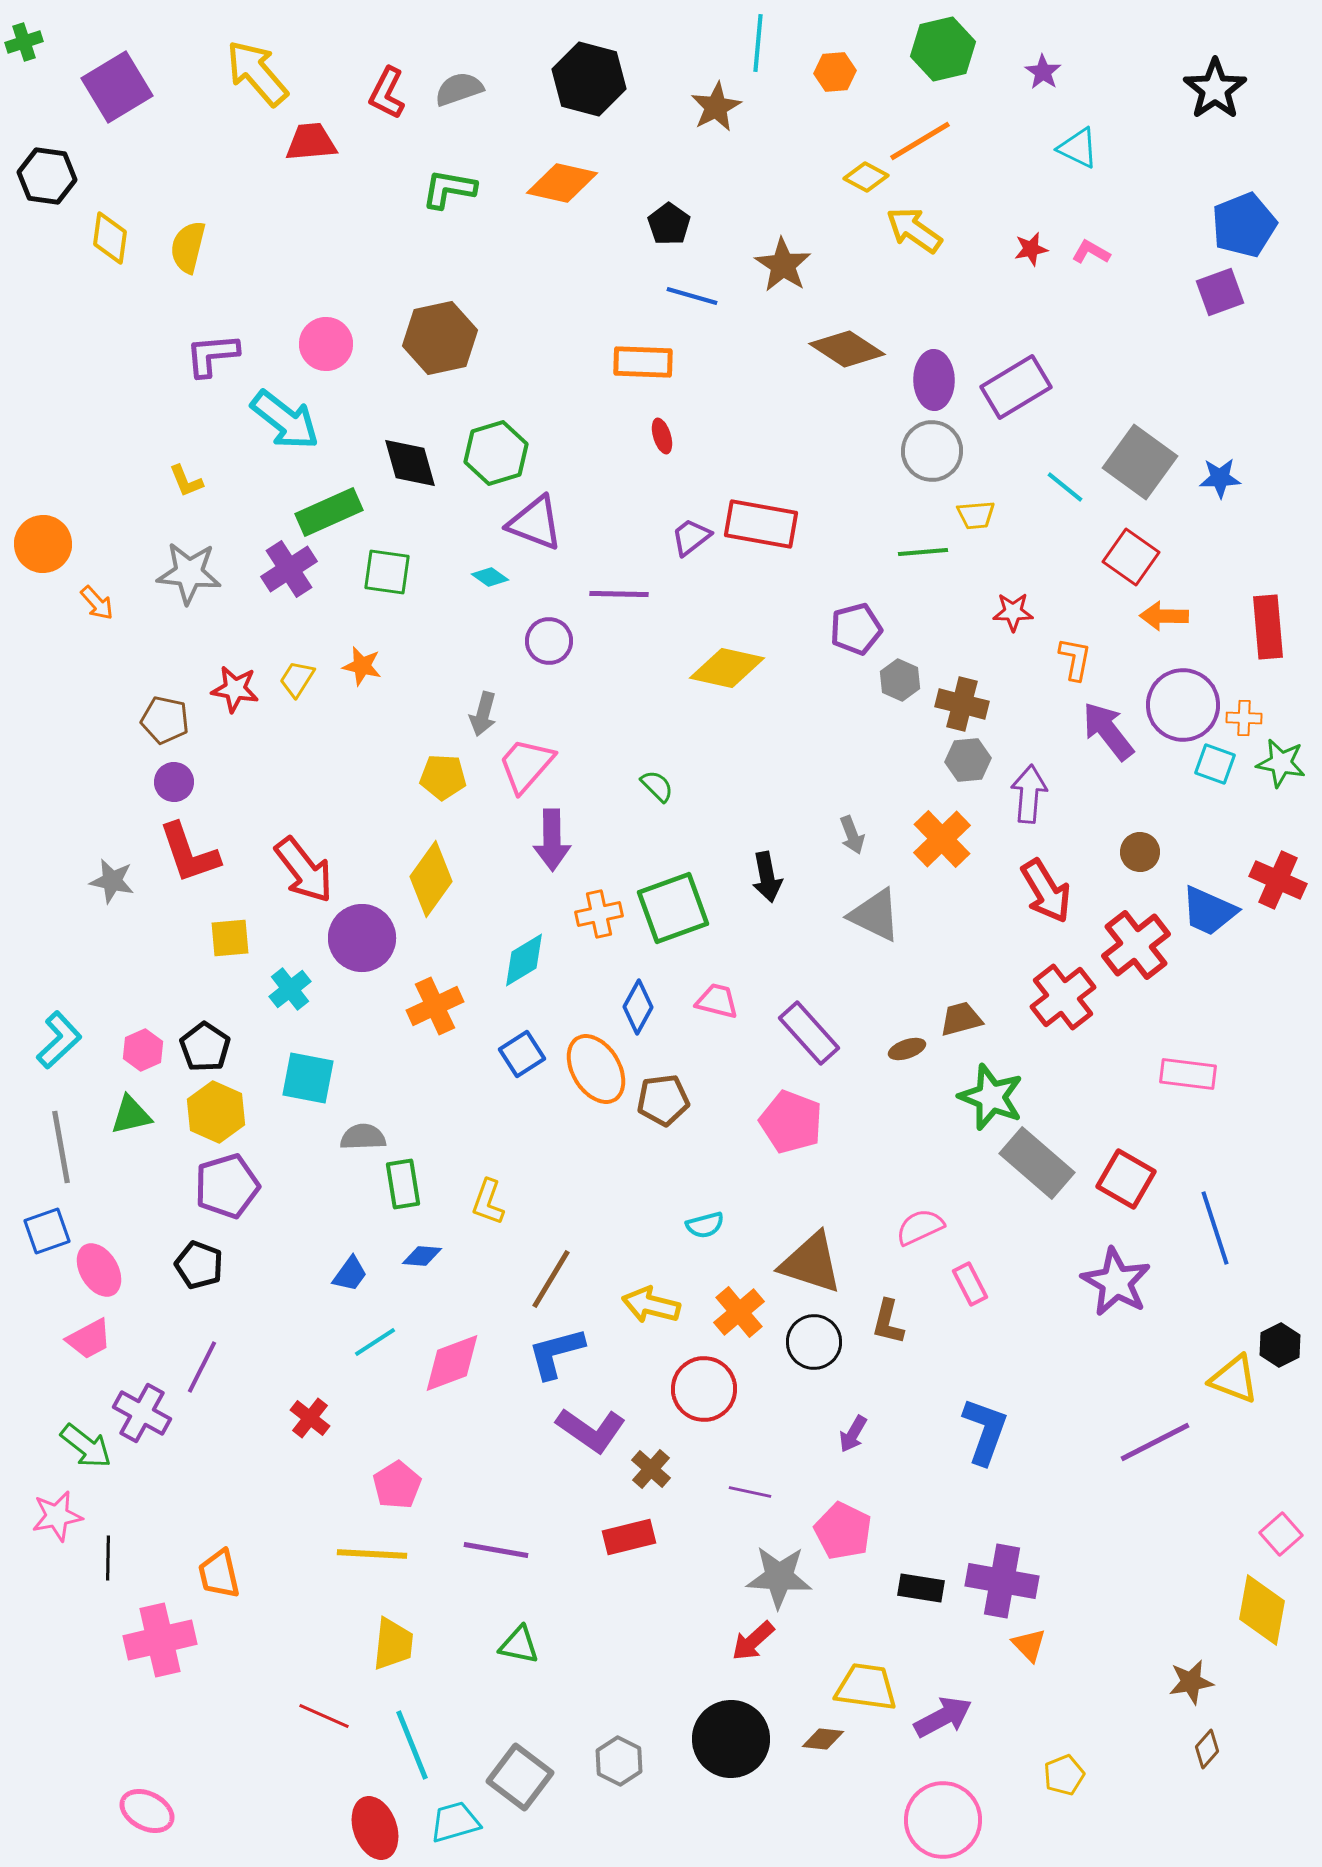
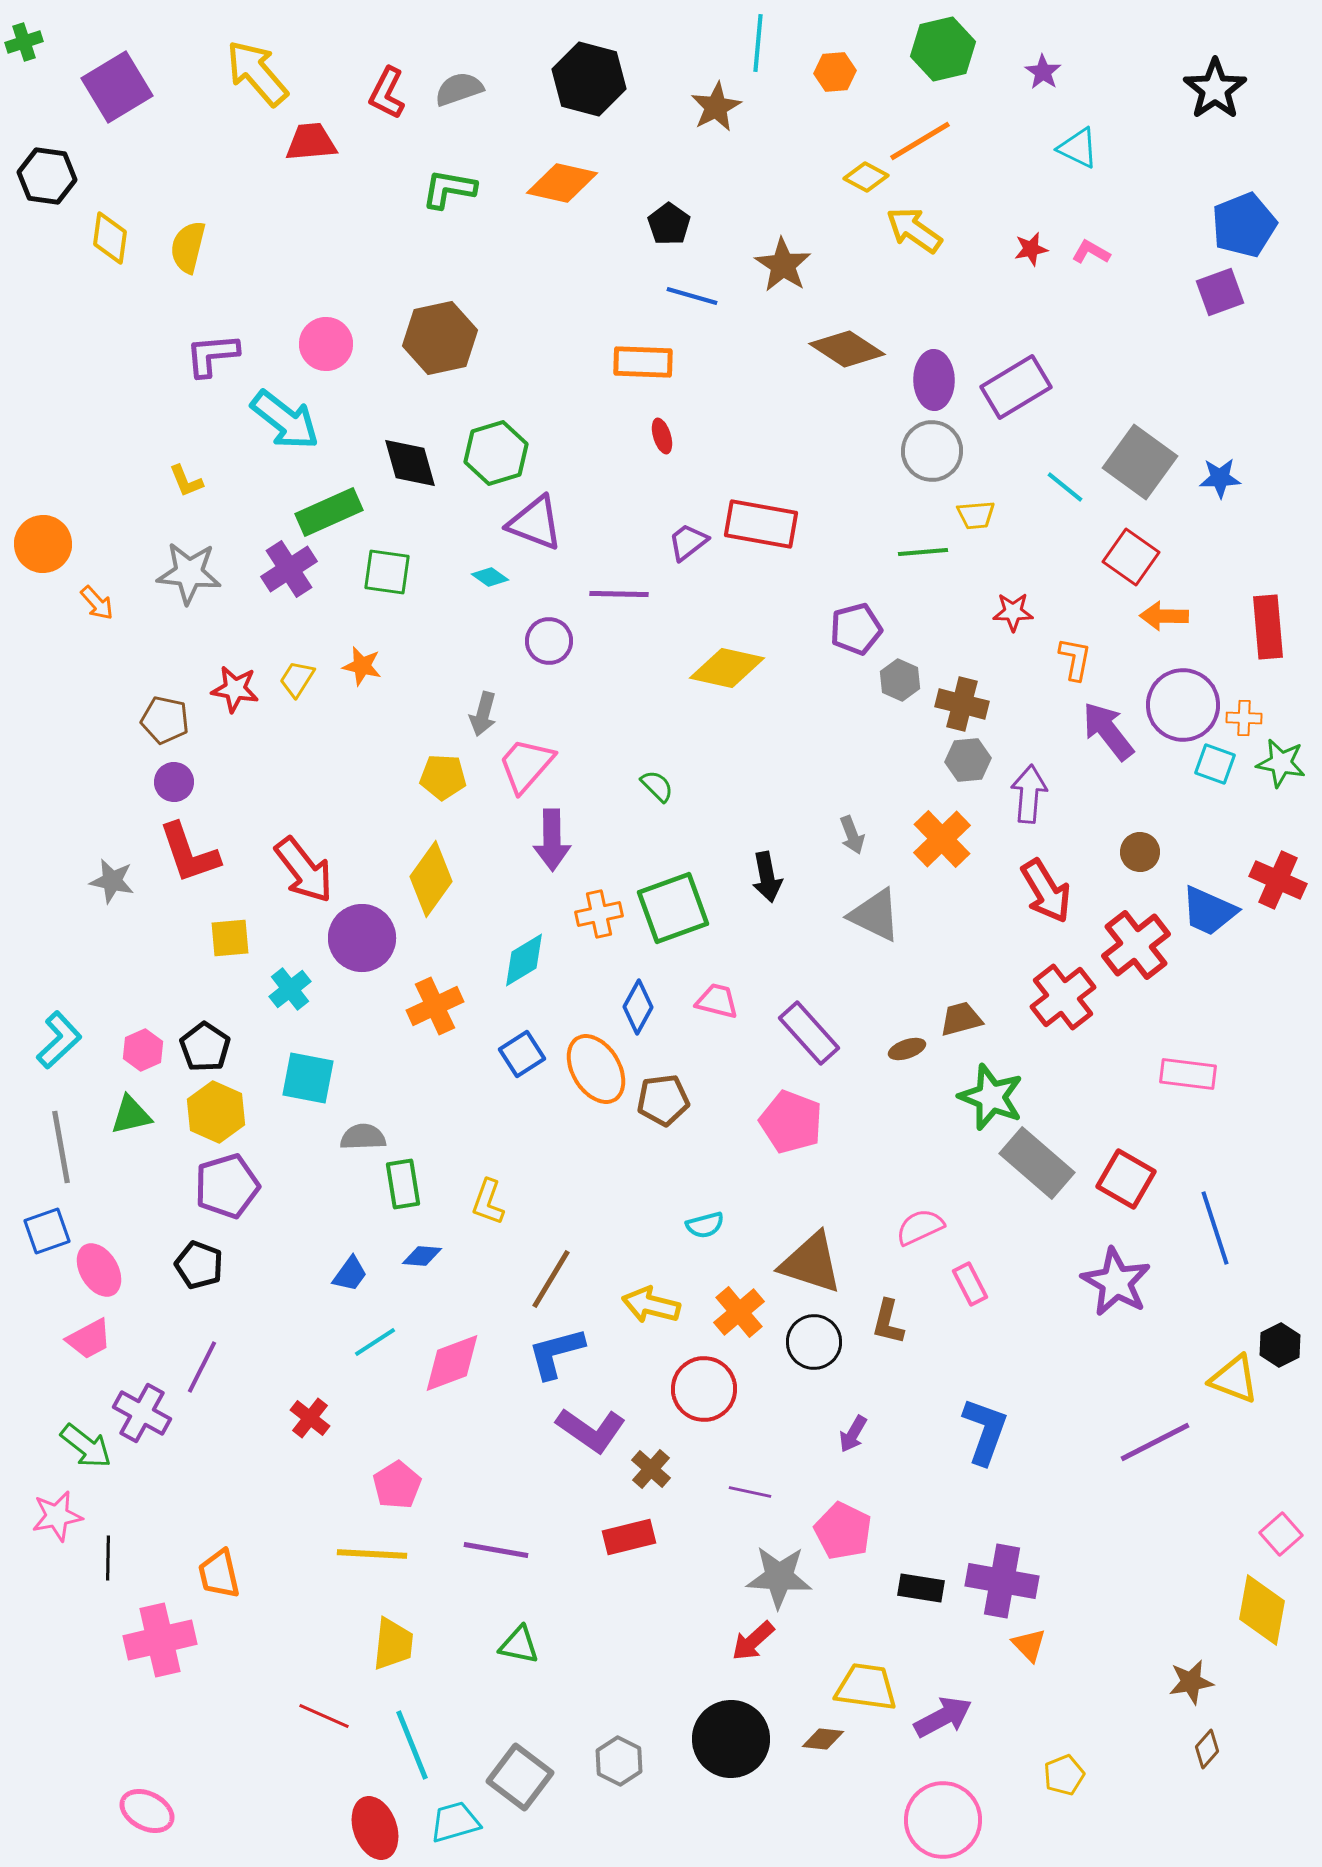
purple trapezoid at (691, 537): moved 3 px left, 5 px down
